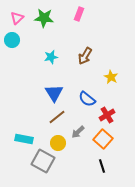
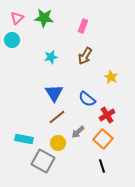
pink rectangle: moved 4 px right, 12 px down
